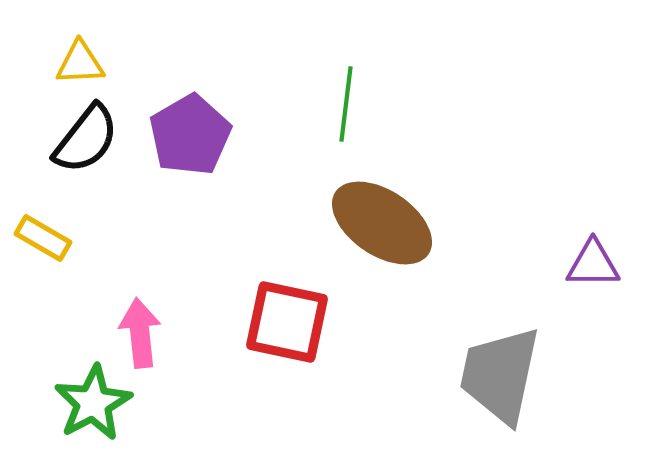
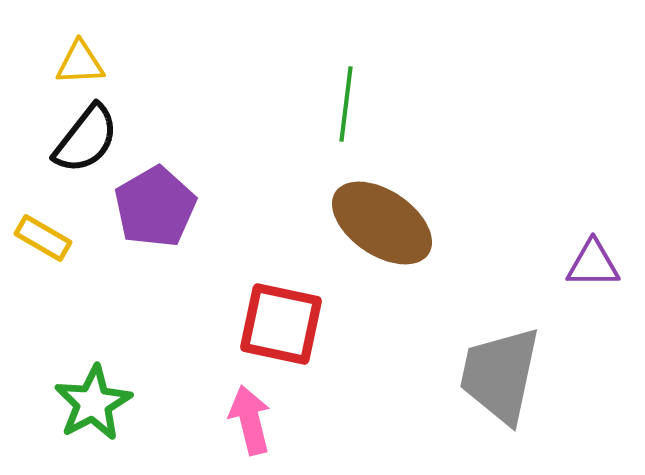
purple pentagon: moved 35 px left, 72 px down
red square: moved 6 px left, 2 px down
pink arrow: moved 110 px right, 87 px down; rotated 8 degrees counterclockwise
